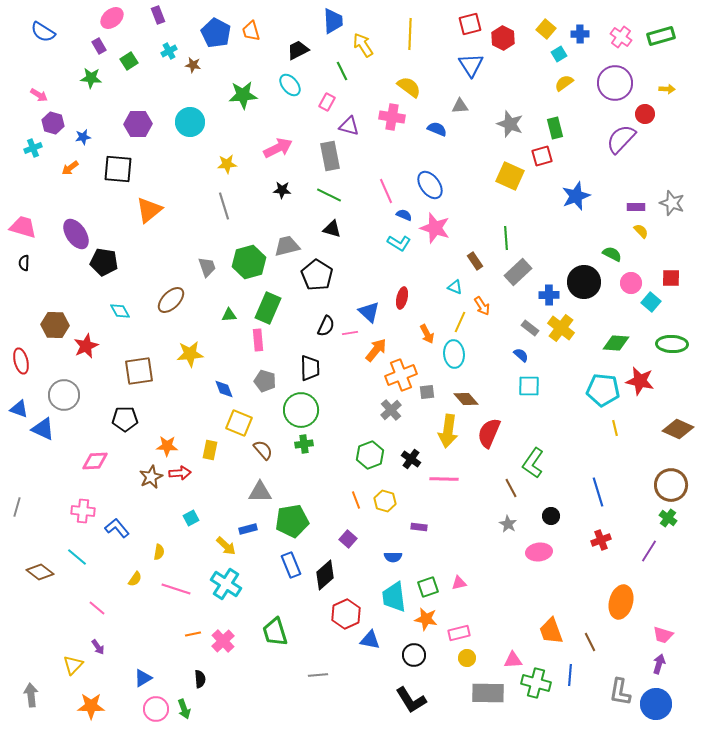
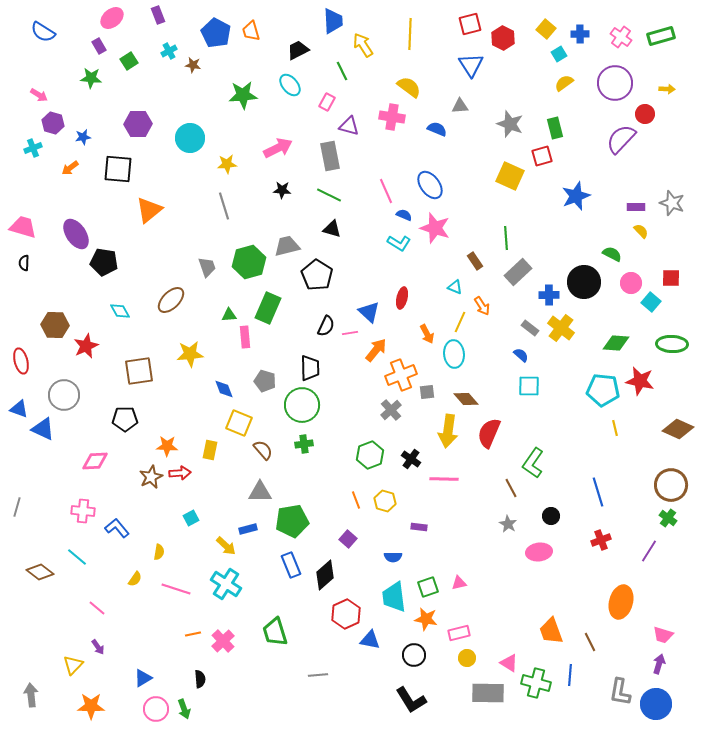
cyan circle at (190, 122): moved 16 px down
pink rectangle at (258, 340): moved 13 px left, 3 px up
green circle at (301, 410): moved 1 px right, 5 px up
pink triangle at (513, 660): moved 4 px left, 3 px down; rotated 36 degrees clockwise
